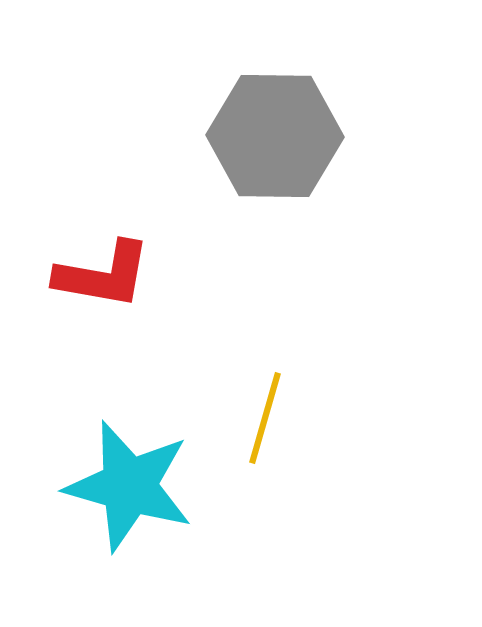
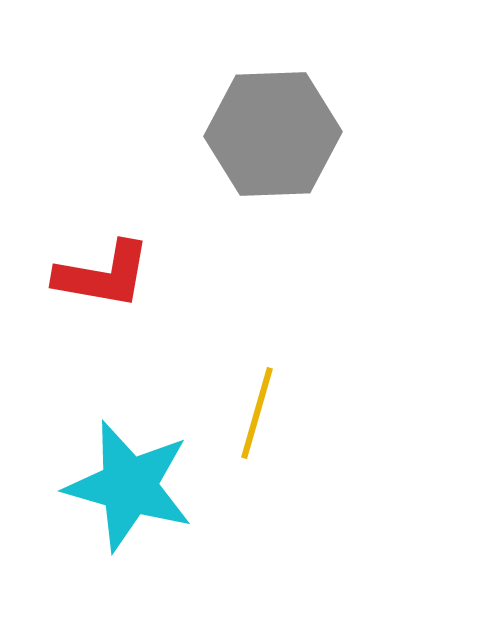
gray hexagon: moved 2 px left, 2 px up; rotated 3 degrees counterclockwise
yellow line: moved 8 px left, 5 px up
